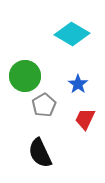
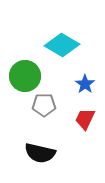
cyan diamond: moved 10 px left, 11 px down
blue star: moved 7 px right
gray pentagon: rotated 30 degrees clockwise
black semicircle: rotated 52 degrees counterclockwise
